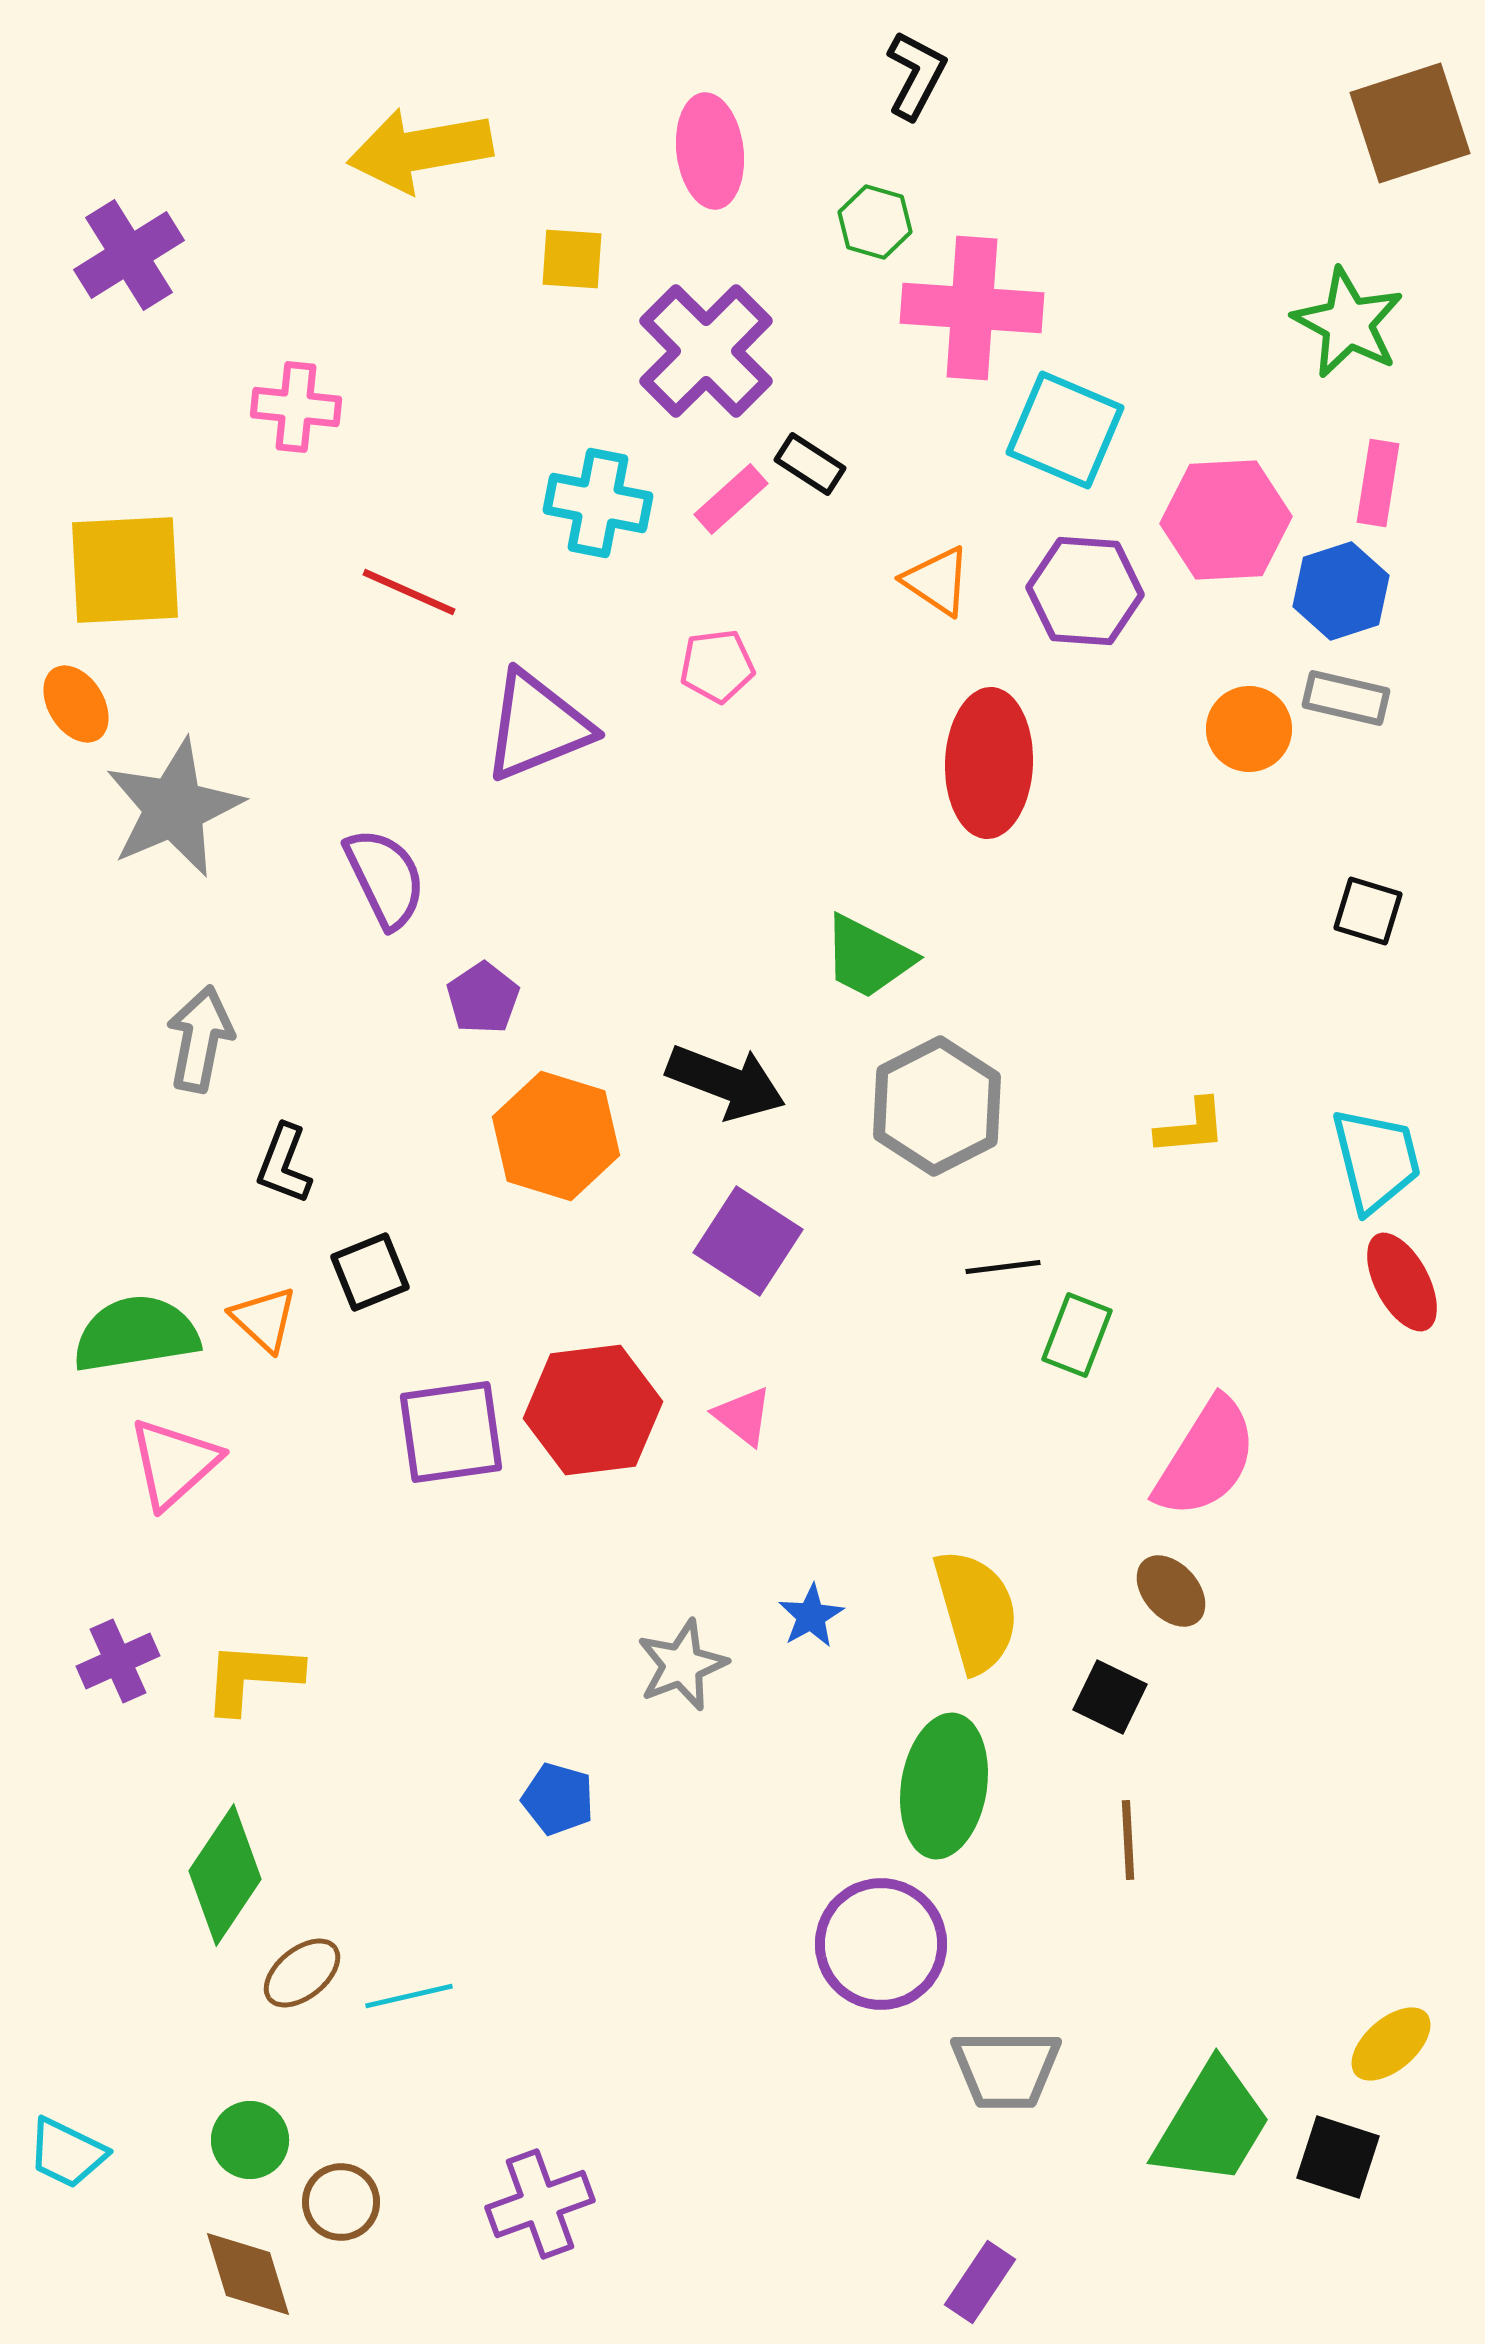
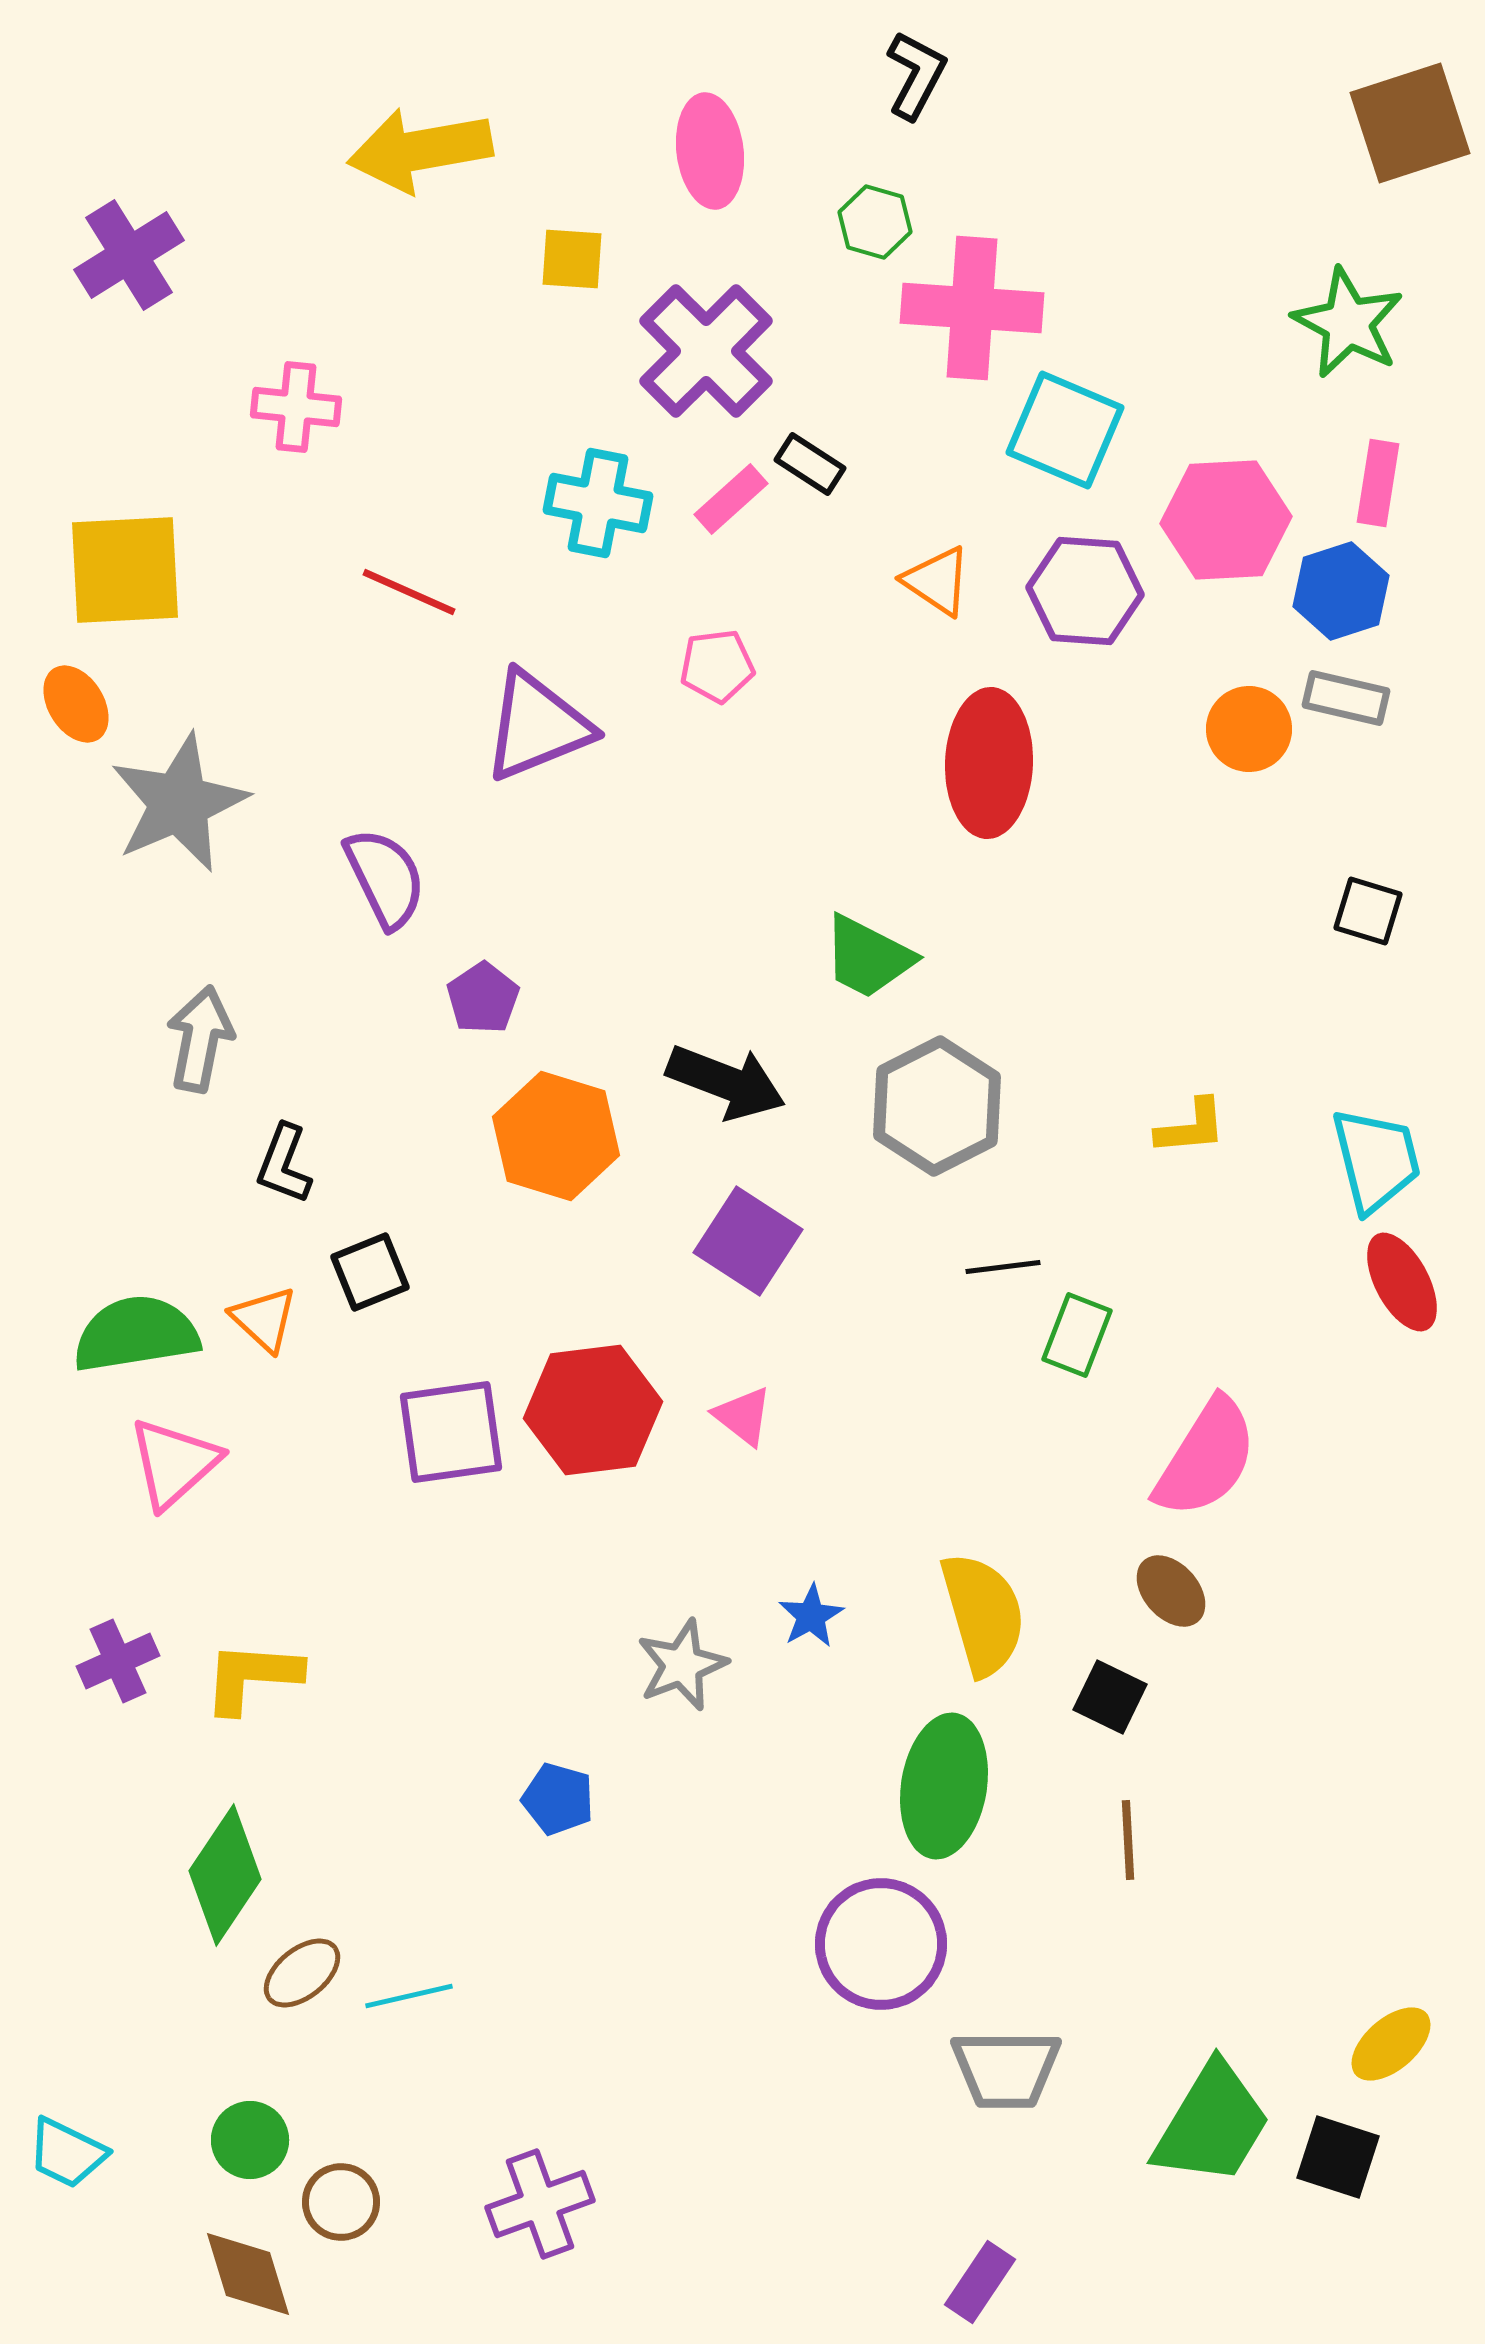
gray star at (174, 808): moved 5 px right, 5 px up
yellow semicircle at (976, 1611): moved 7 px right, 3 px down
